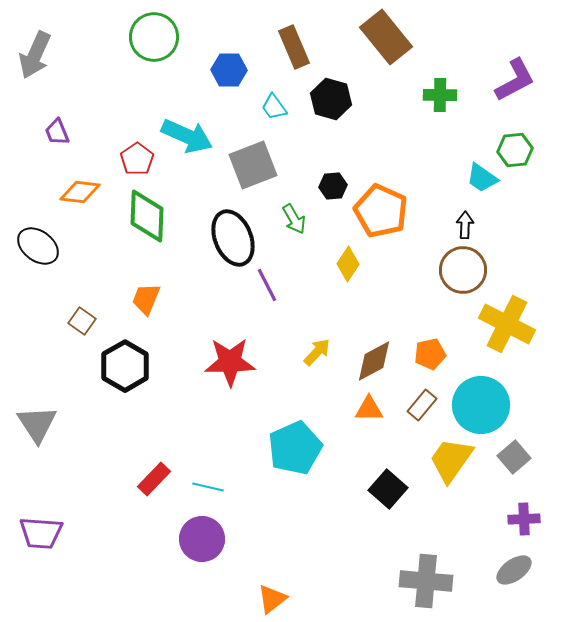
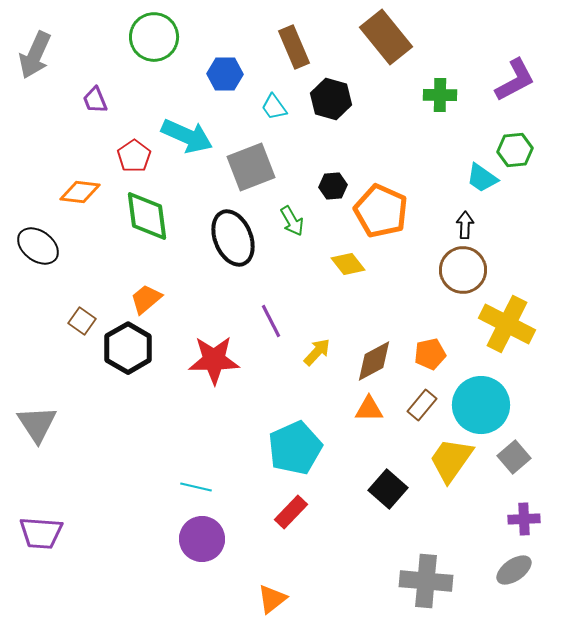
blue hexagon at (229, 70): moved 4 px left, 4 px down
purple trapezoid at (57, 132): moved 38 px right, 32 px up
red pentagon at (137, 159): moved 3 px left, 3 px up
gray square at (253, 165): moved 2 px left, 2 px down
green diamond at (147, 216): rotated 10 degrees counterclockwise
green arrow at (294, 219): moved 2 px left, 2 px down
yellow diamond at (348, 264): rotated 72 degrees counterclockwise
purple line at (267, 285): moved 4 px right, 36 px down
orange trapezoid at (146, 299): rotated 28 degrees clockwise
red star at (230, 362): moved 16 px left, 2 px up
black hexagon at (125, 366): moved 3 px right, 18 px up
red rectangle at (154, 479): moved 137 px right, 33 px down
cyan line at (208, 487): moved 12 px left
